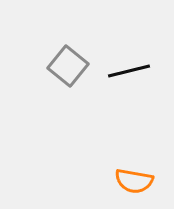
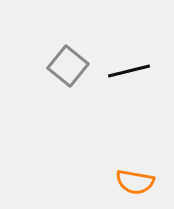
orange semicircle: moved 1 px right, 1 px down
